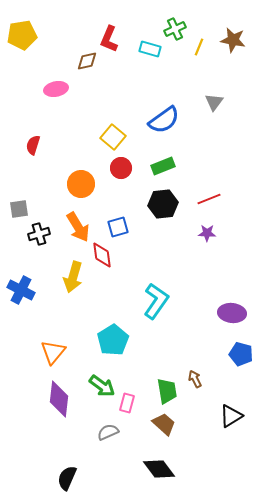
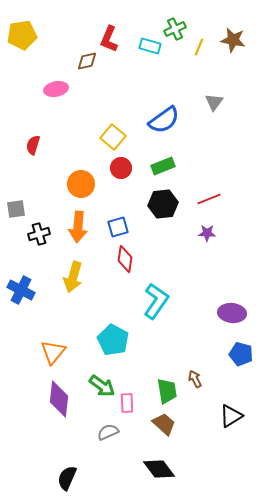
cyan rectangle: moved 3 px up
gray square: moved 3 px left
orange arrow: rotated 36 degrees clockwise
red diamond: moved 23 px right, 4 px down; rotated 16 degrees clockwise
cyan pentagon: rotated 12 degrees counterclockwise
pink rectangle: rotated 18 degrees counterclockwise
